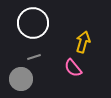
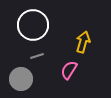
white circle: moved 2 px down
gray line: moved 3 px right, 1 px up
pink semicircle: moved 4 px left, 2 px down; rotated 72 degrees clockwise
